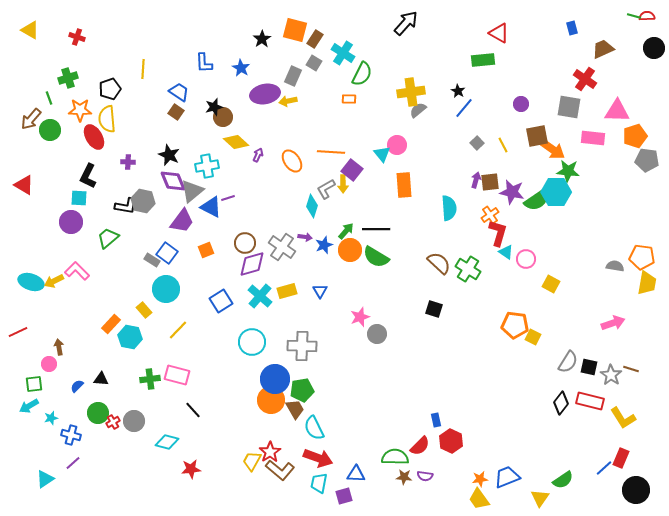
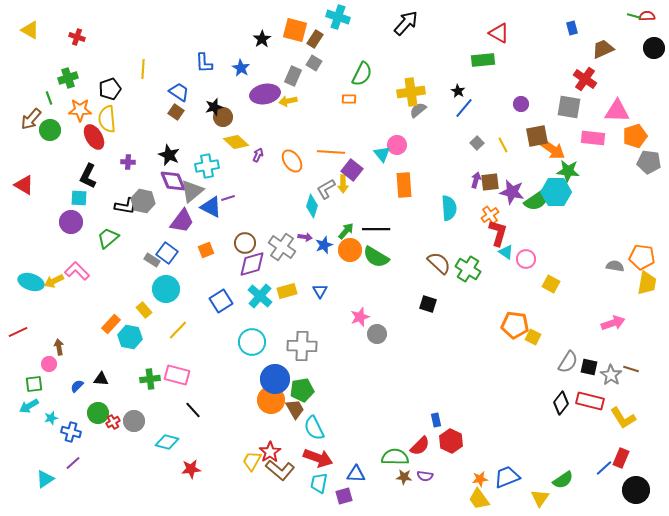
cyan cross at (343, 53): moved 5 px left, 36 px up; rotated 15 degrees counterclockwise
gray pentagon at (647, 160): moved 2 px right, 2 px down
black square at (434, 309): moved 6 px left, 5 px up
blue cross at (71, 435): moved 3 px up
